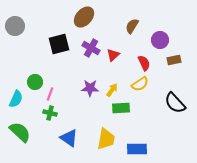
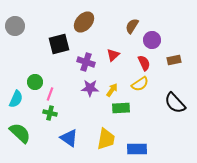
brown ellipse: moved 5 px down
purple circle: moved 8 px left
purple cross: moved 5 px left, 14 px down; rotated 12 degrees counterclockwise
green semicircle: moved 1 px down
